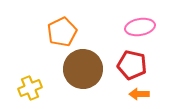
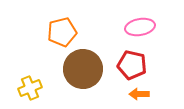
orange pentagon: rotated 12 degrees clockwise
